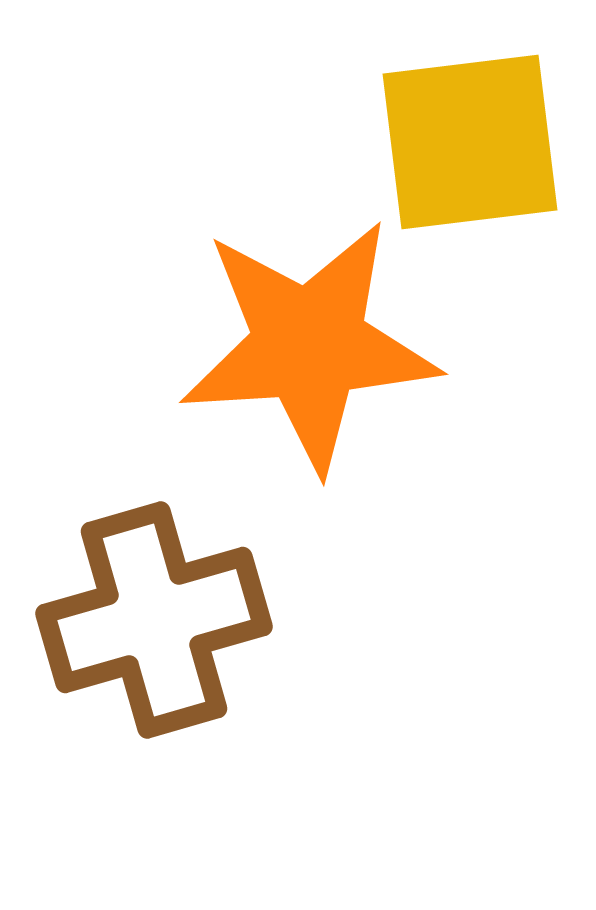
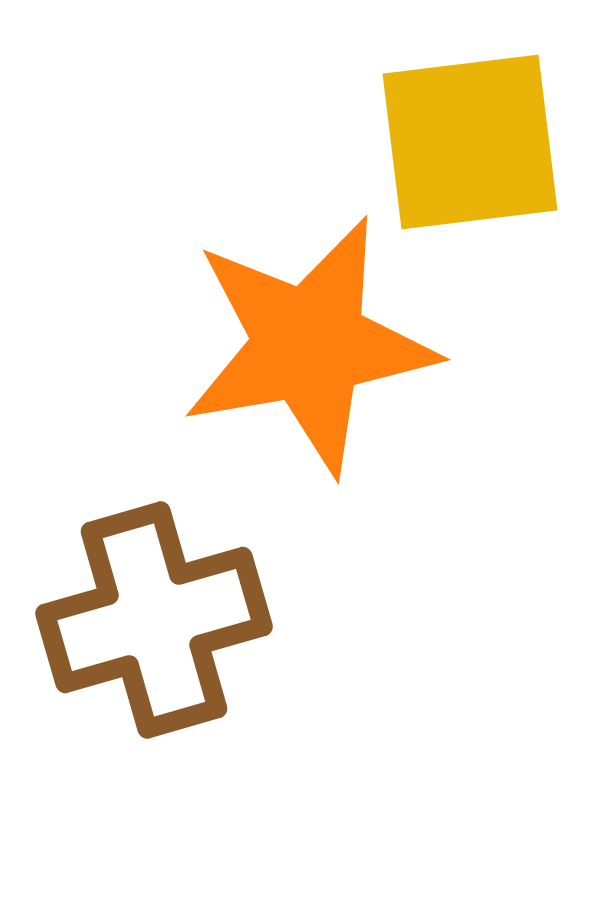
orange star: rotated 6 degrees counterclockwise
